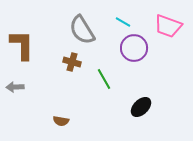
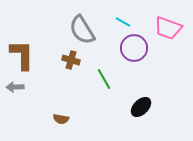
pink trapezoid: moved 2 px down
brown L-shape: moved 10 px down
brown cross: moved 1 px left, 2 px up
brown semicircle: moved 2 px up
